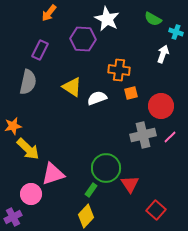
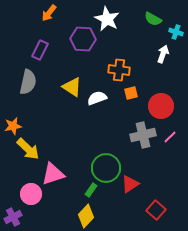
red triangle: rotated 30 degrees clockwise
